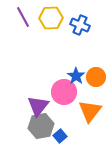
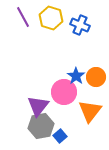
yellow hexagon: rotated 20 degrees clockwise
